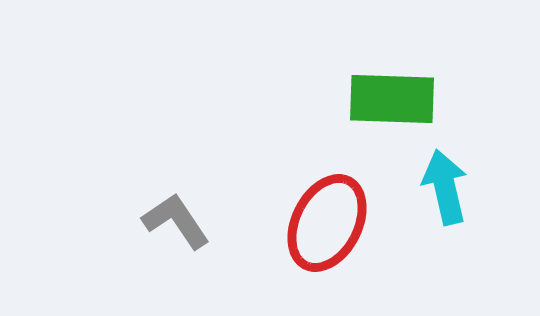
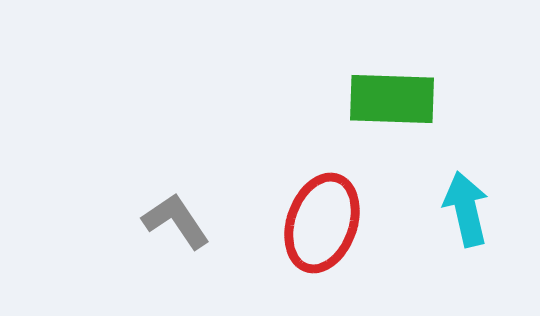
cyan arrow: moved 21 px right, 22 px down
red ellipse: moved 5 px left; rotated 8 degrees counterclockwise
